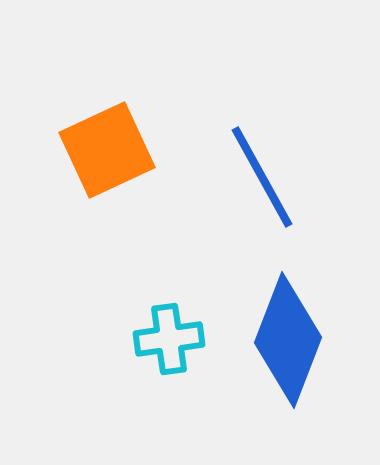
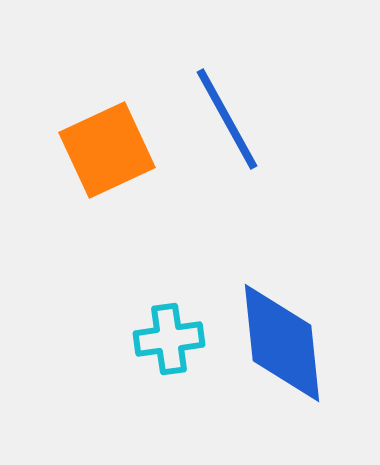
blue line: moved 35 px left, 58 px up
blue diamond: moved 6 px left, 3 px down; rotated 27 degrees counterclockwise
